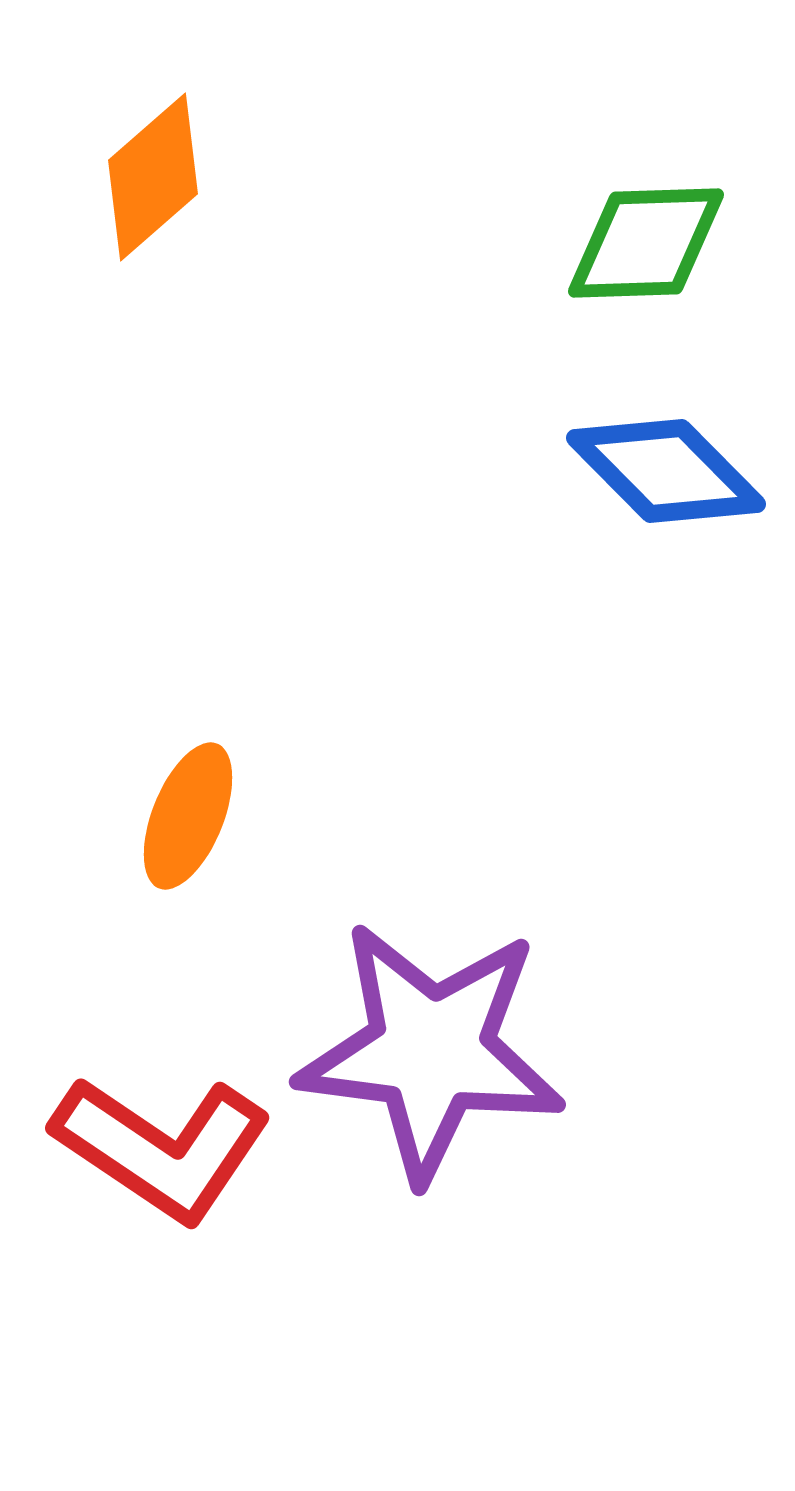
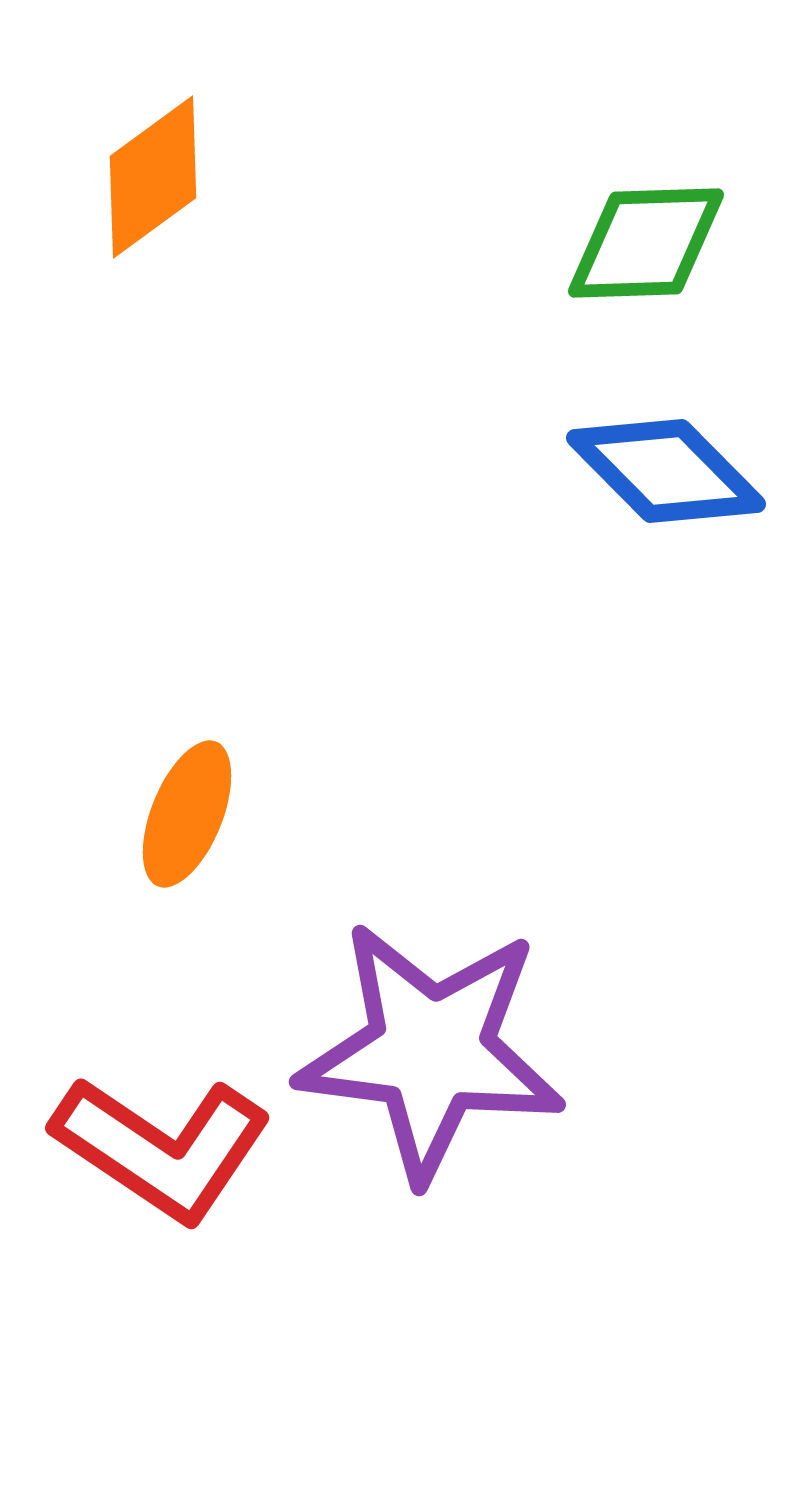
orange diamond: rotated 5 degrees clockwise
orange ellipse: moved 1 px left, 2 px up
